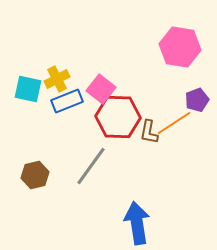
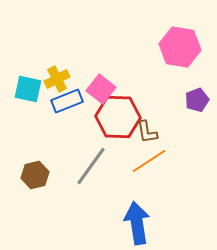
orange line: moved 25 px left, 38 px down
brown L-shape: moved 2 px left; rotated 20 degrees counterclockwise
